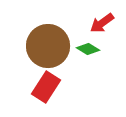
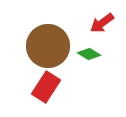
green diamond: moved 1 px right, 5 px down
